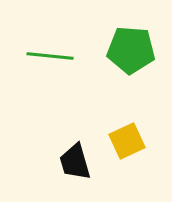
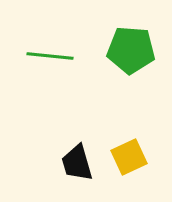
yellow square: moved 2 px right, 16 px down
black trapezoid: moved 2 px right, 1 px down
